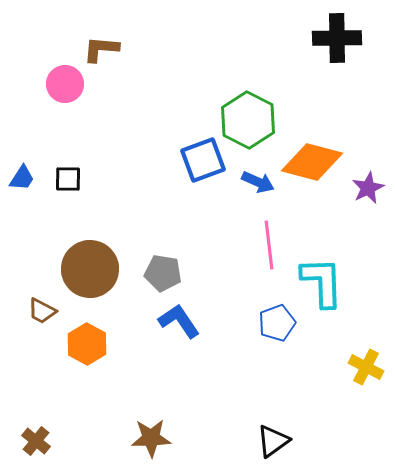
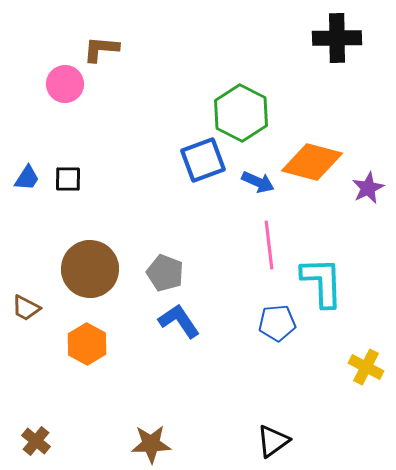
green hexagon: moved 7 px left, 7 px up
blue trapezoid: moved 5 px right
gray pentagon: moved 2 px right; rotated 12 degrees clockwise
brown trapezoid: moved 16 px left, 3 px up
blue pentagon: rotated 15 degrees clockwise
brown star: moved 6 px down
